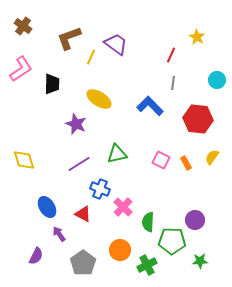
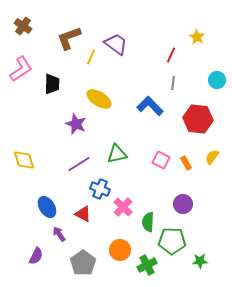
purple circle: moved 12 px left, 16 px up
